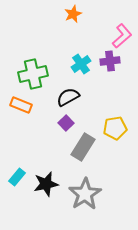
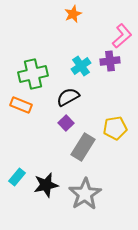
cyan cross: moved 2 px down
black star: moved 1 px down
